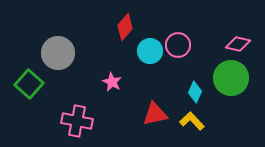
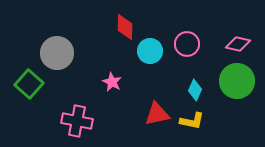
red diamond: rotated 40 degrees counterclockwise
pink circle: moved 9 px right, 1 px up
gray circle: moved 1 px left
green circle: moved 6 px right, 3 px down
cyan diamond: moved 2 px up
red triangle: moved 2 px right
yellow L-shape: rotated 145 degrees clockwise
